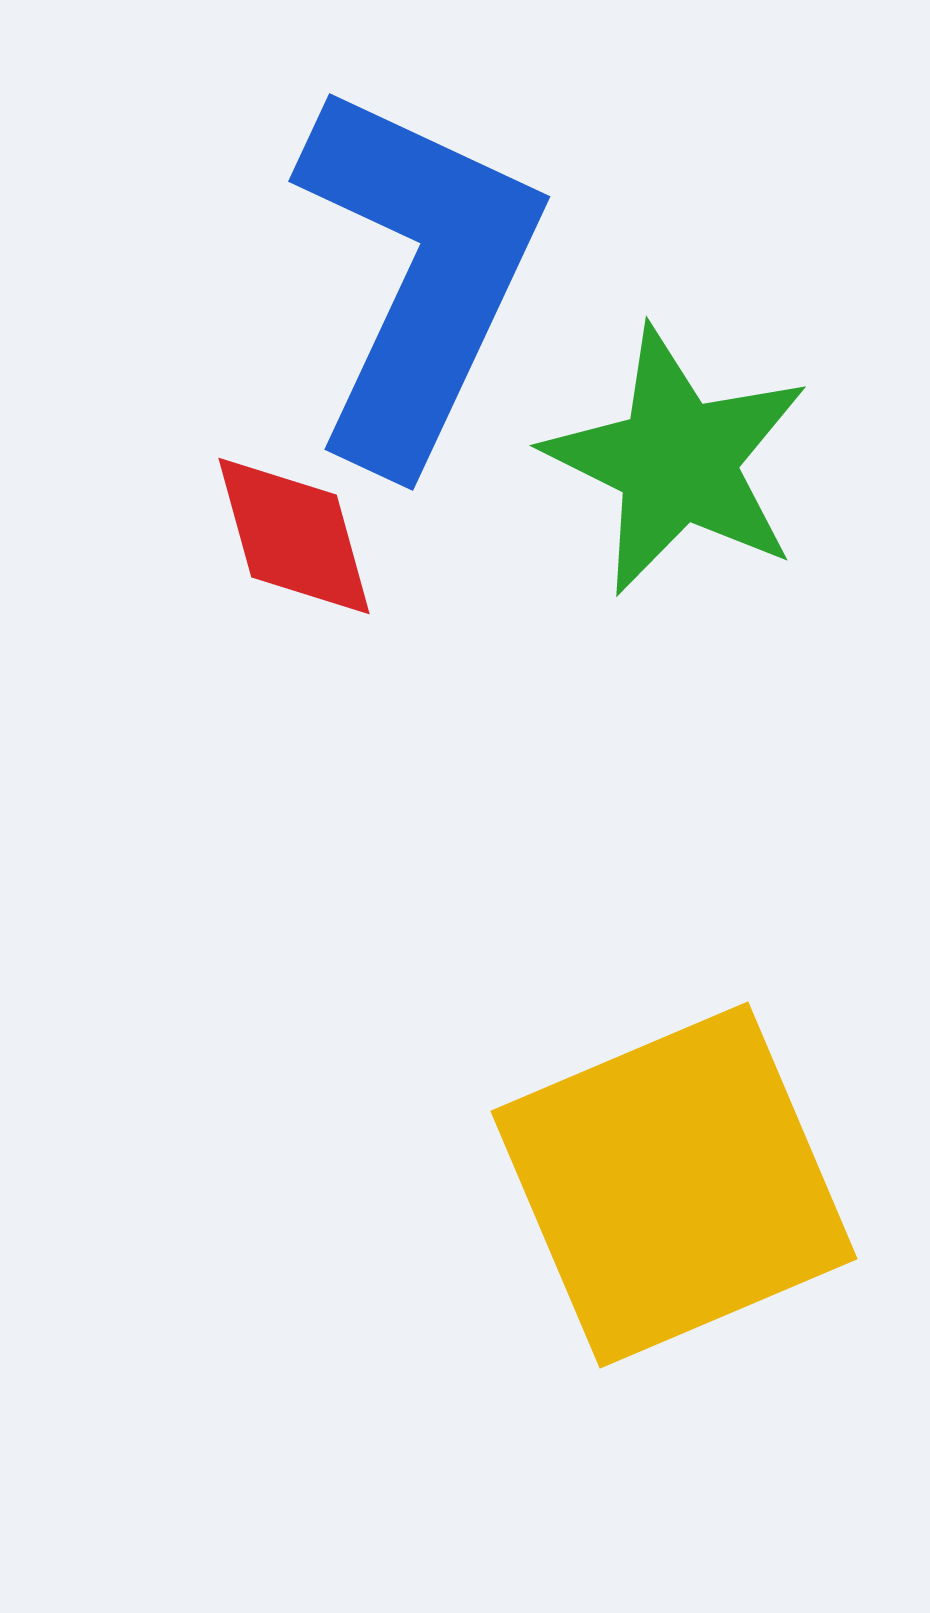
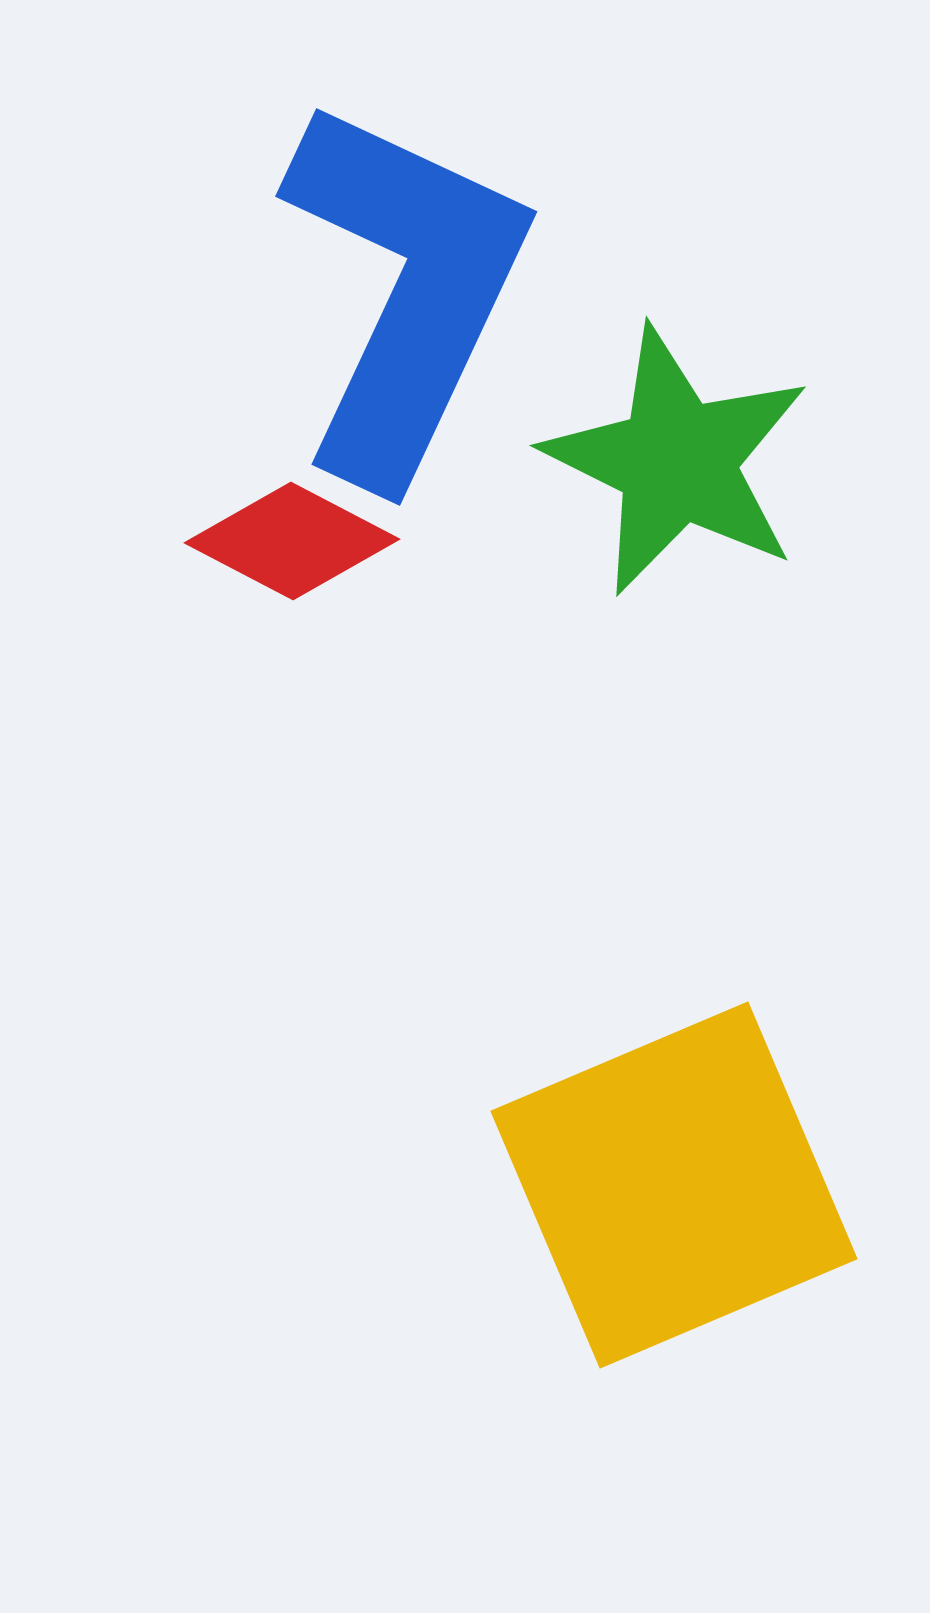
blue L-shape: moved 13 px left, 15 px down
red diamond: moved 2 px left, 5 px down; rotated 47 degrees counterclockwise
